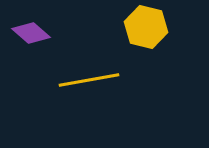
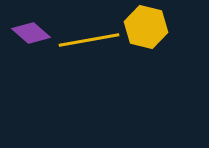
yellow line: moved 40 px up
